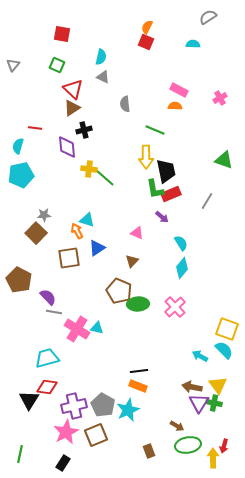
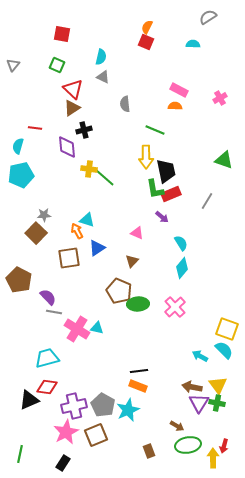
black triangle at (29, 400): rotated 35 degrees clockwise
green cross at (214, 403): moved 3 px right
